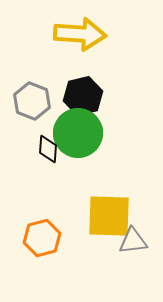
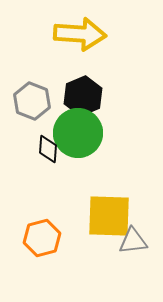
black hexagon: rotated 9 degrees counterclockwise
